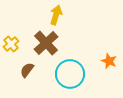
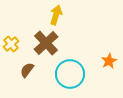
orange star: rotated 21 degrees clockwise
